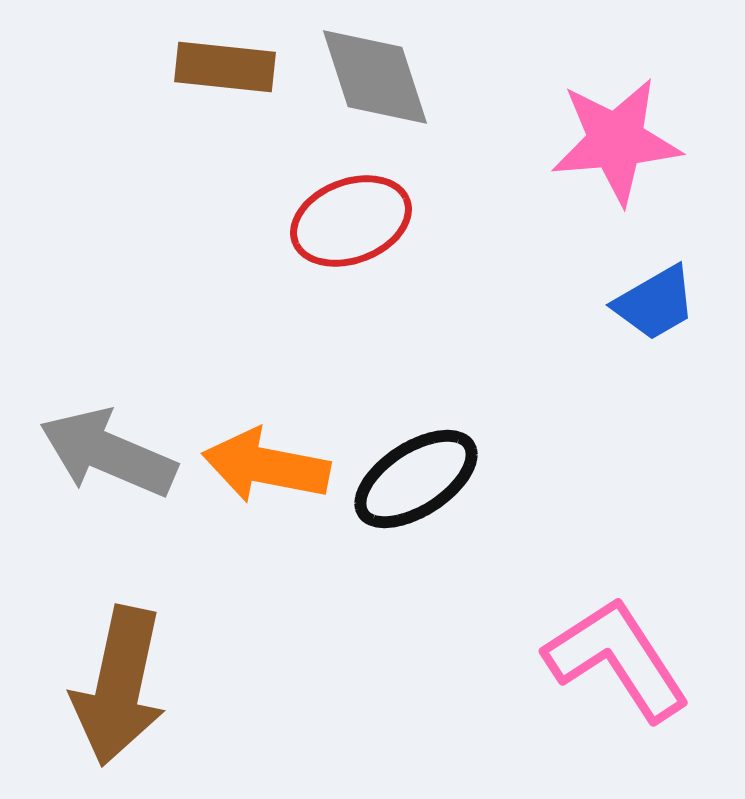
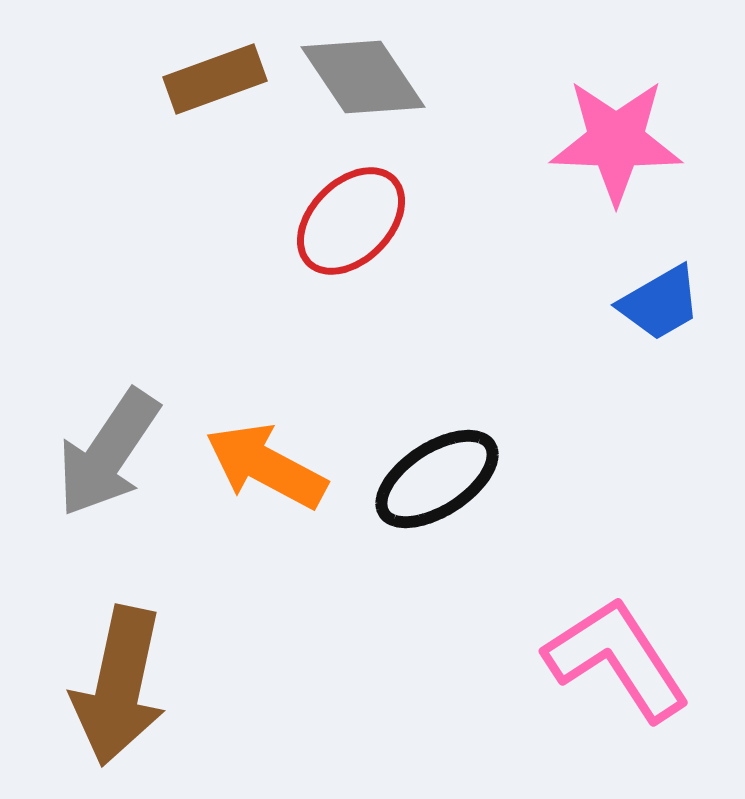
brown rectangle: moved 10 px left, 12 px down; rotated 26 degrees counterclockwise
gray diamond: moved 12 px left; rotated 16 degrees counterclockwise
pink star: rotated 7 degrees clockwise
red ellipse: rotated 24 degrees counterclockwise
blue trapezoid: moved 5 px right
gray arrow: rotated 79 degrees counterclockwise
orange arrow: rotated 17 degrees clockwise
black ellipse: moved 21 px right
